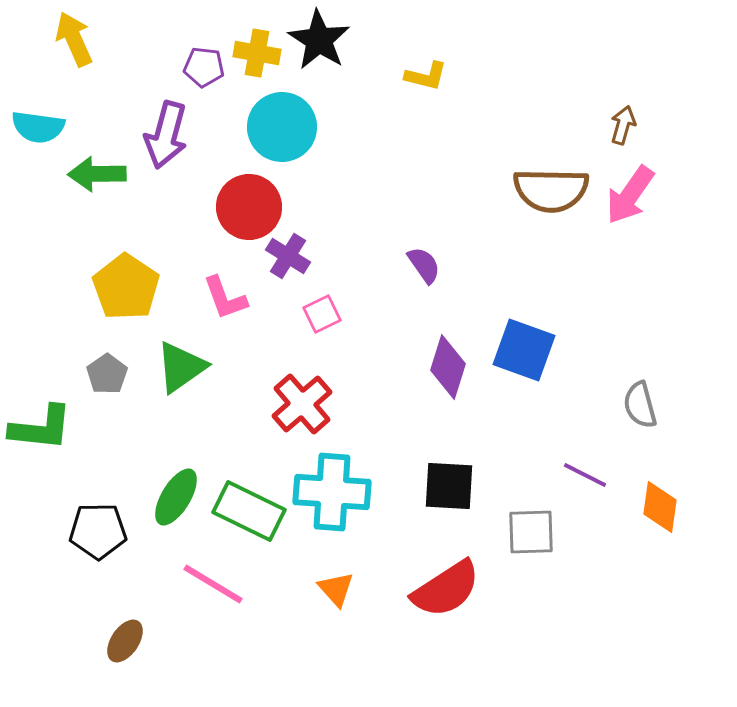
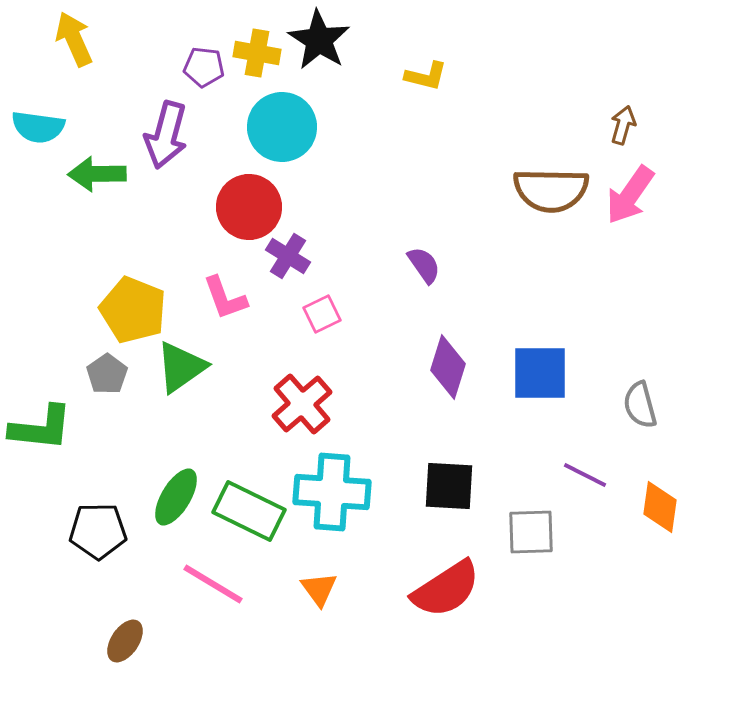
yellow pentagon: moved 7 px right, 23 px down; rotated 12 degrees counterclockwise
blue square: moved 16 px right, 23 px down; rotated 20 degrees counterclockwise
orange triangle: moved 17 px left; rotated 6 degrees clockwise
